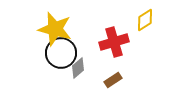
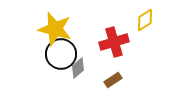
black circle: moved 1 px down
